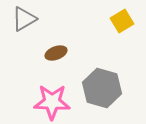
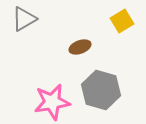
brown ellipse: moved 24 px right, 6 px up
gray hexagon: moved 1 px left, 2 px down
pink star: rotated 12 degrees counterclockwise
